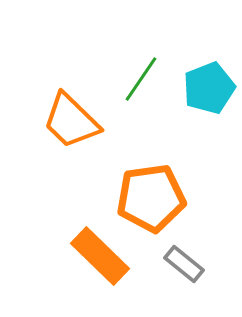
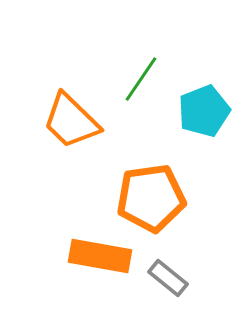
cyan pentagon: moved 5 px left, 23 px down
orange rectangle: rotated 34 degrees counterclockwise
gray rectangle: moved 16 px left, 14 px down
